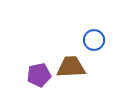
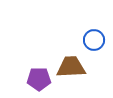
purple pentagon: moved 4 px down; rotated 10 degrees clockwise
